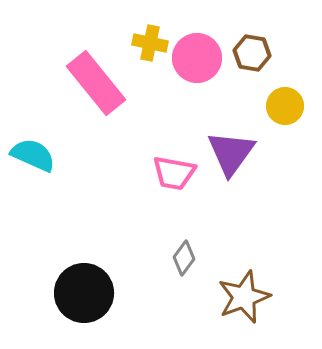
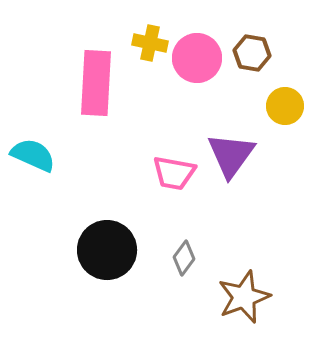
pink rectangle: rotated 42 degrees clockwise
purple triangle: moved 2 px down
black circle: moved 23 px right, 43 px up
